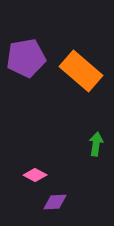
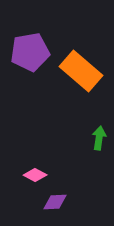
purple pentagon: moved 4 px right, 6 px up
green arrow: moved 3 px right, 6 px up
